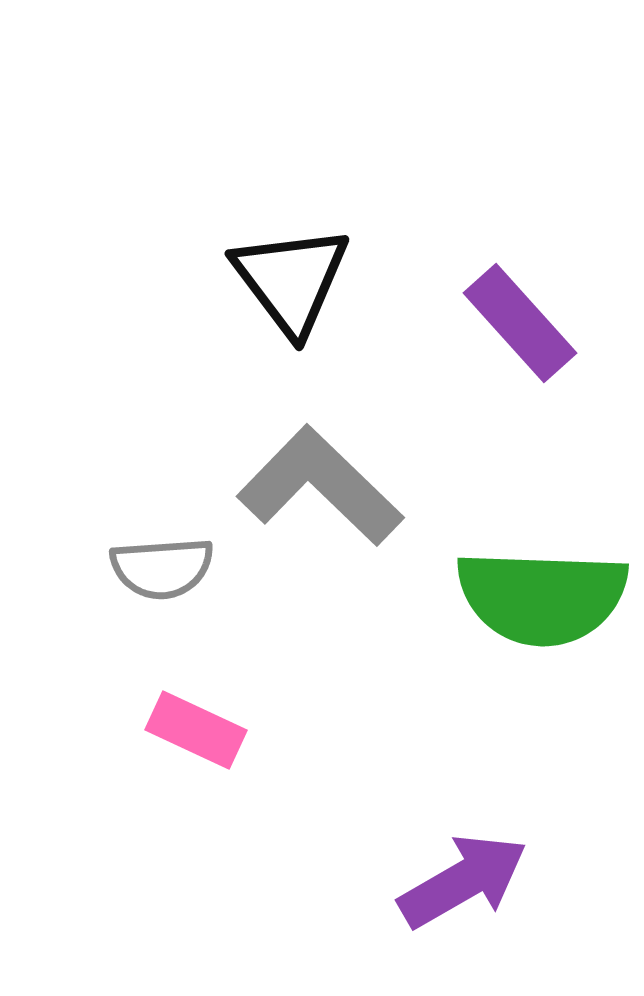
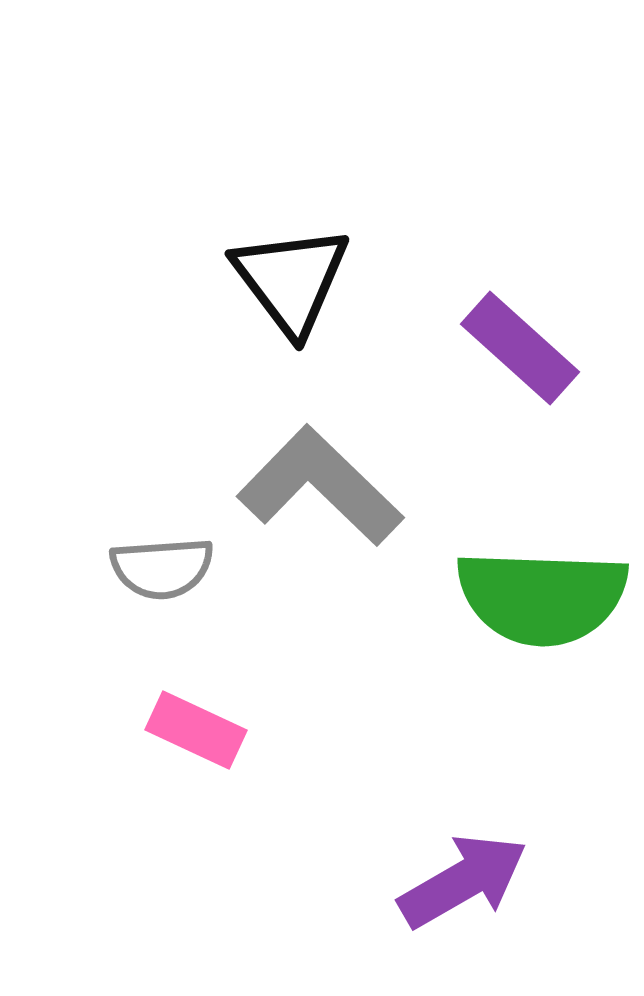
purple rectangle: moved 25 px down; rotated 6 degrees counterclockwise
